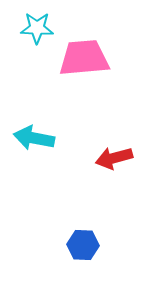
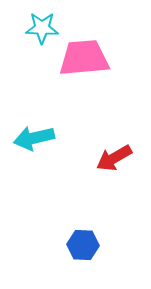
cyan star: moved 5 px right
cyan arrow: rotated 24 degrees counterclockwise
red arrow: rotated 15 degrees counterclockwise
